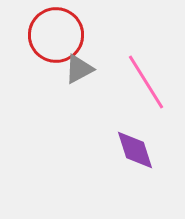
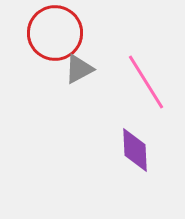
red circle: moved 1 px left, 2 px up
purple diamond: rotated 15 degrees clockwise
